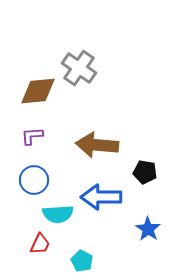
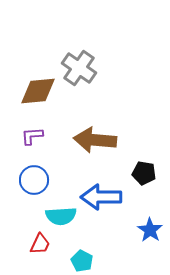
brown arrow: moved 2 px left, 5 px up
black pentagon: moved 1 px left, 1 px down
cyan semicircle: moved 3 px right, 2 px down
blue star: moved 2 px right, 1 px down
